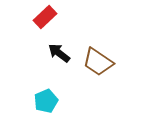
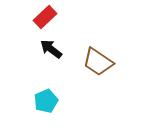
black arrow: moved 8 px left, 4 px up
